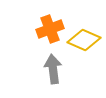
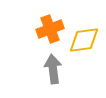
yellow diamond: rotated 32 degrees counterclockwise
